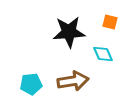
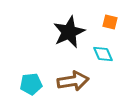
black star: rotated 20 degrees counterclockwise
